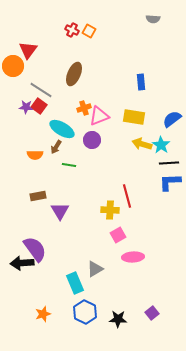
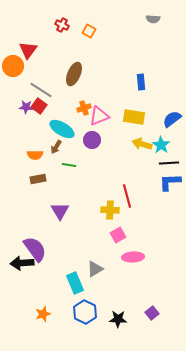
red cross: moved 10 px left, 5 px up
brown rectangle: moved 17 px up
